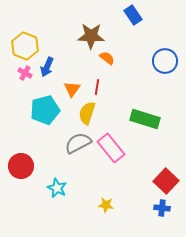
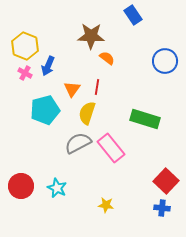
blue arrow: moved 1 px right, 1 px up
red circle: moved 20 px down
